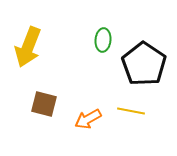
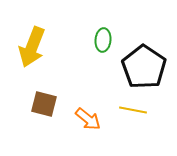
yellow arrow: moved 4 px right
black pentagon: moved 3 px down
yellow line: moved 2 px right, 1 px up
orange arrow: rotated 112 degrees counterclockwise
